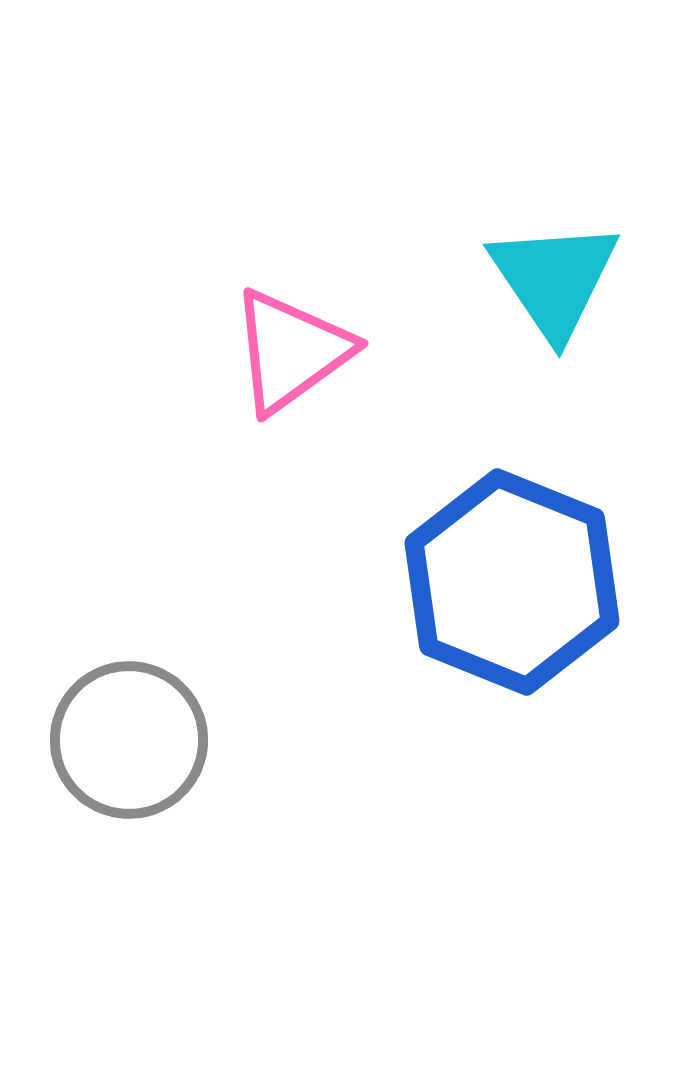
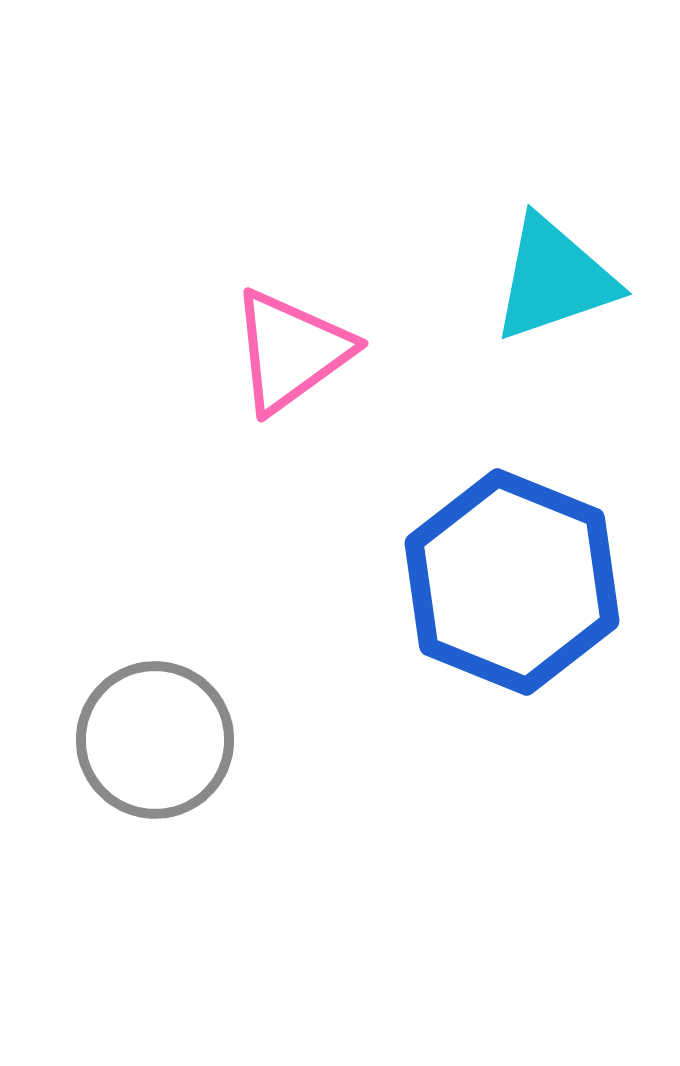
cyan triangle: rotated 45 degrees clockwise
gray circle: moved 26 px right
